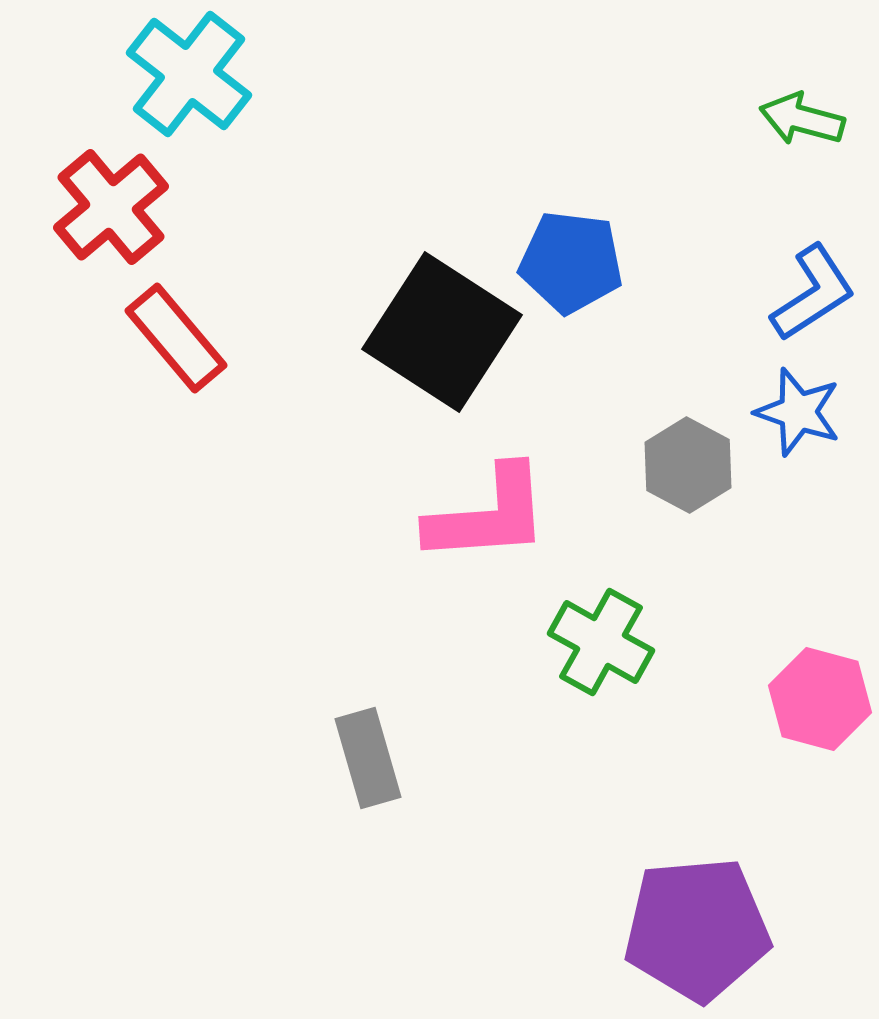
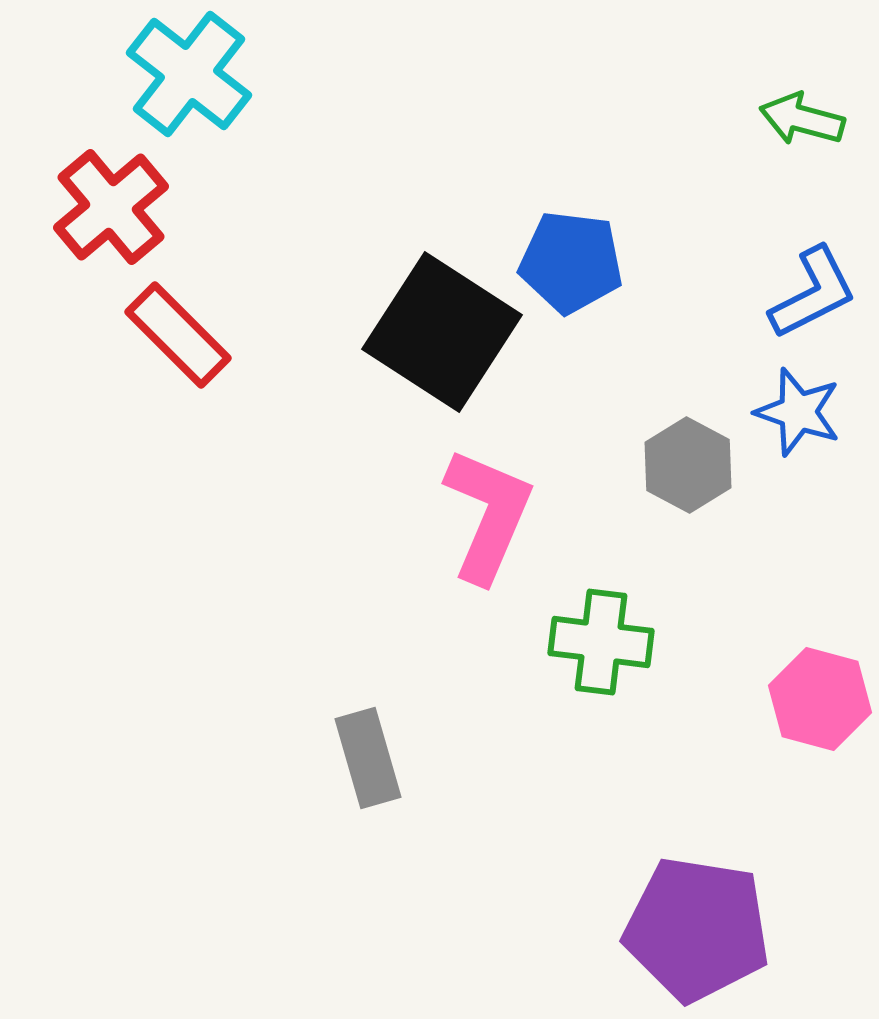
blue L-shape: rotated 6 degrees clockwise
red rectangle: moved 2 px right, 3 px up; rotated 5 degrees counterclockwise
pink L-shape: rotated 63 degrees counterclockwise
green cross: rotated 22 degrees counterclockwise
purple pentagon: rotated 14 degrees clockwise
